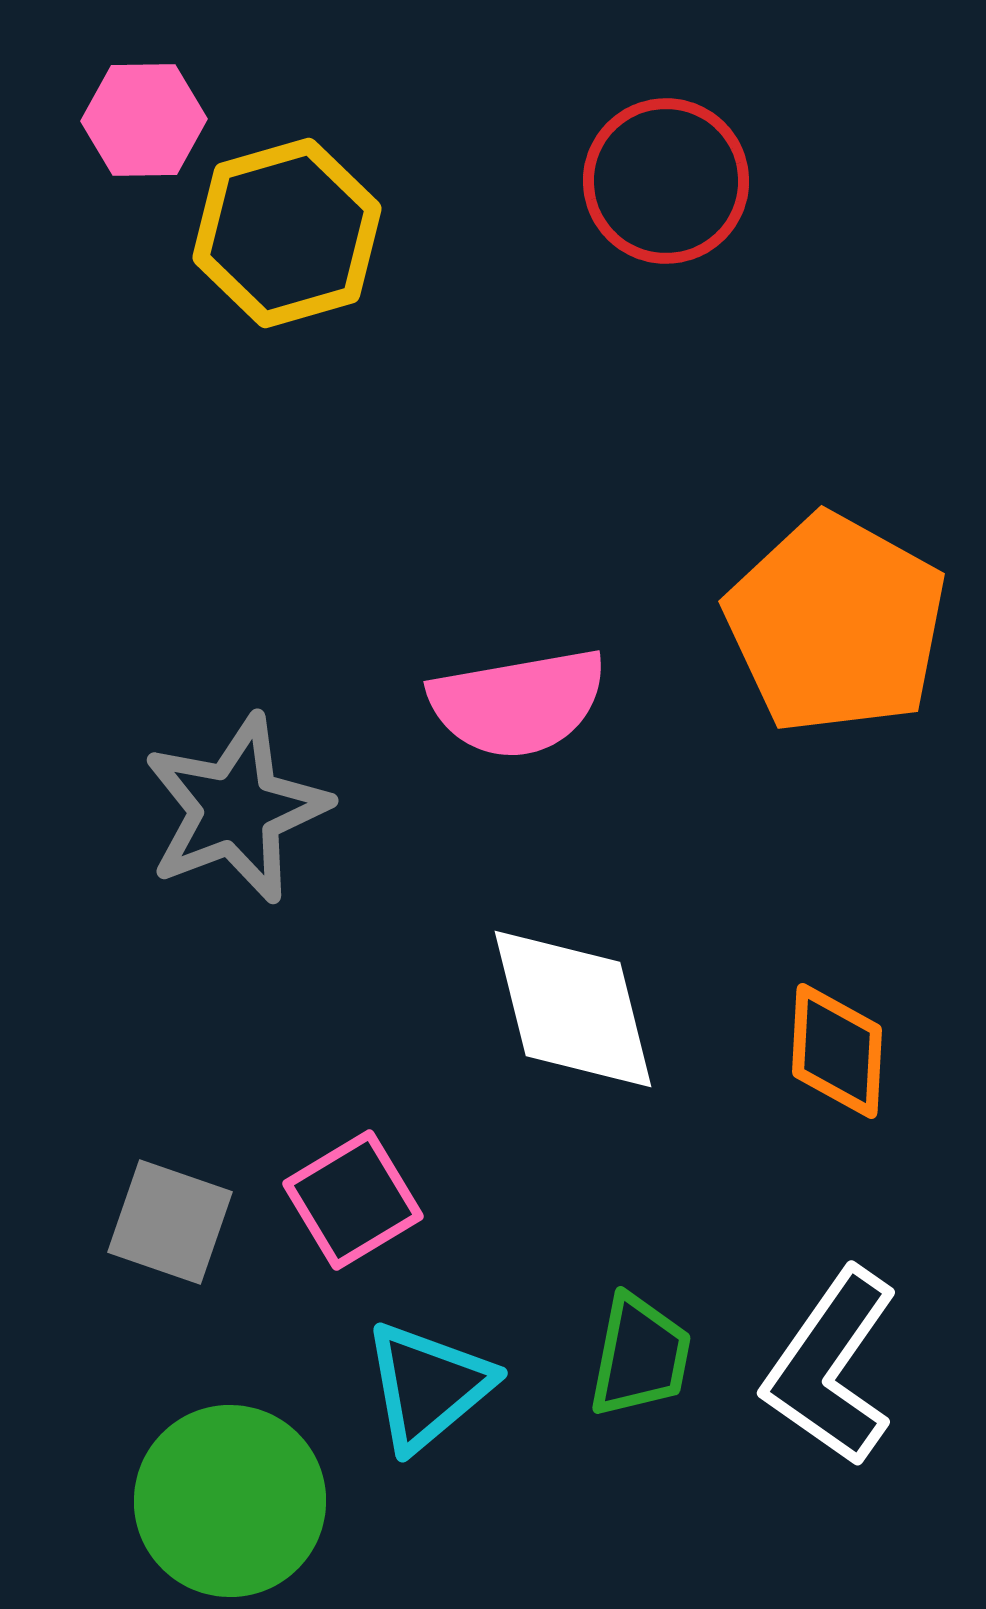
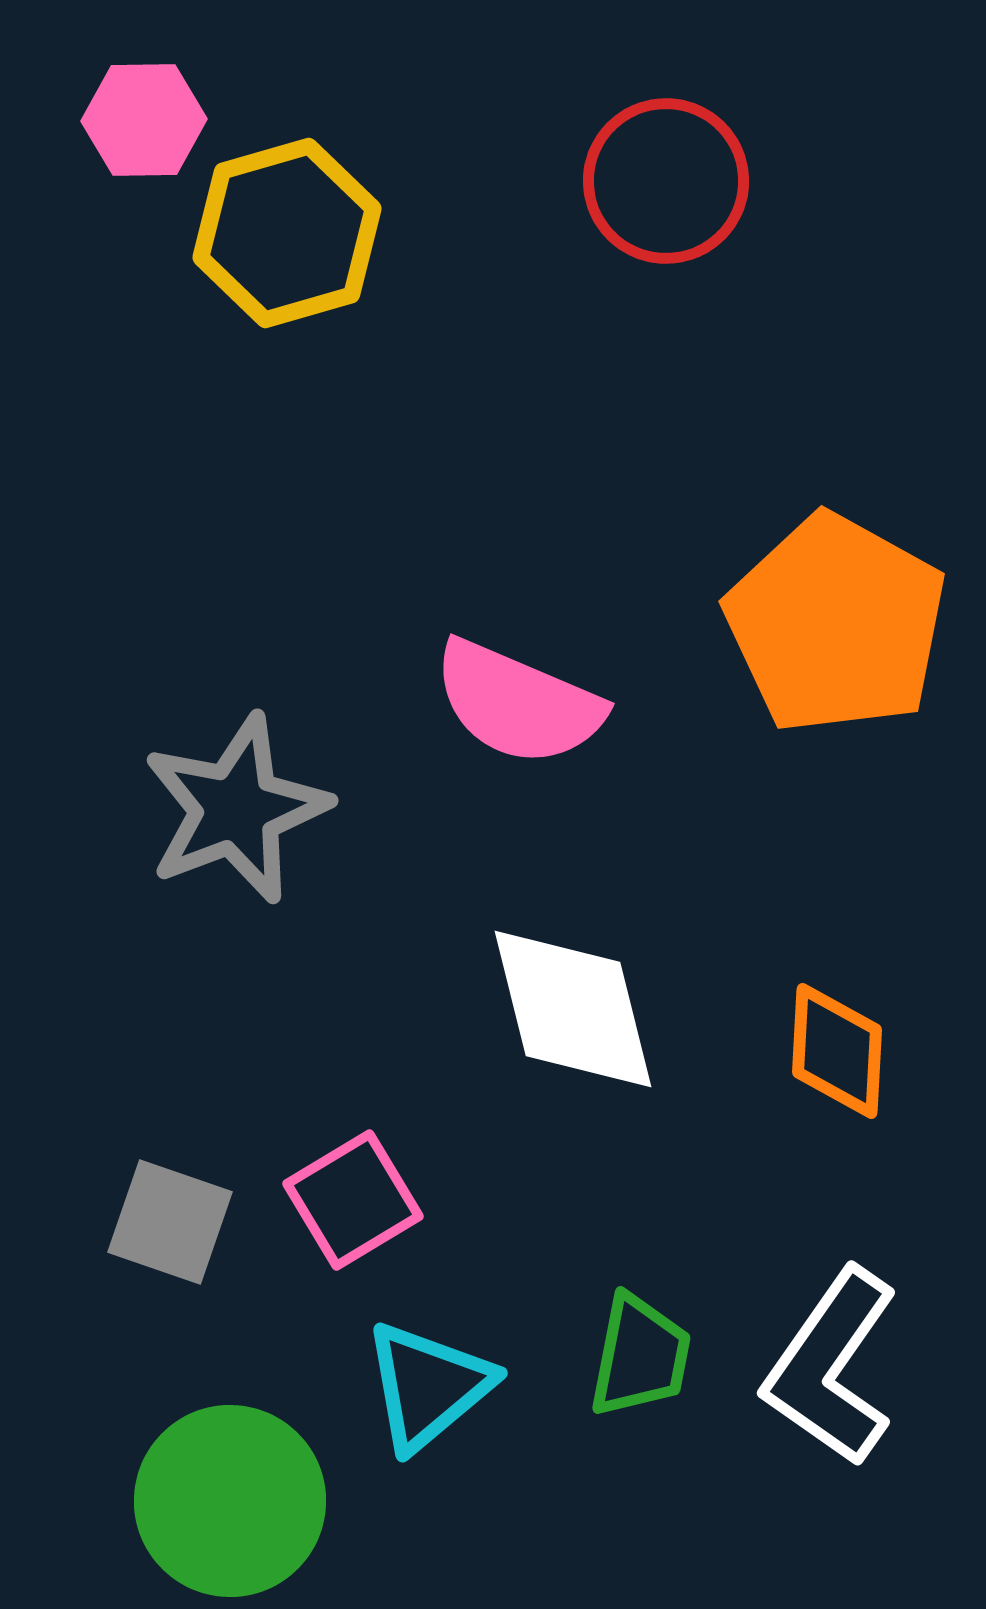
pink semicircle: rotated 33 degrees clockwise
